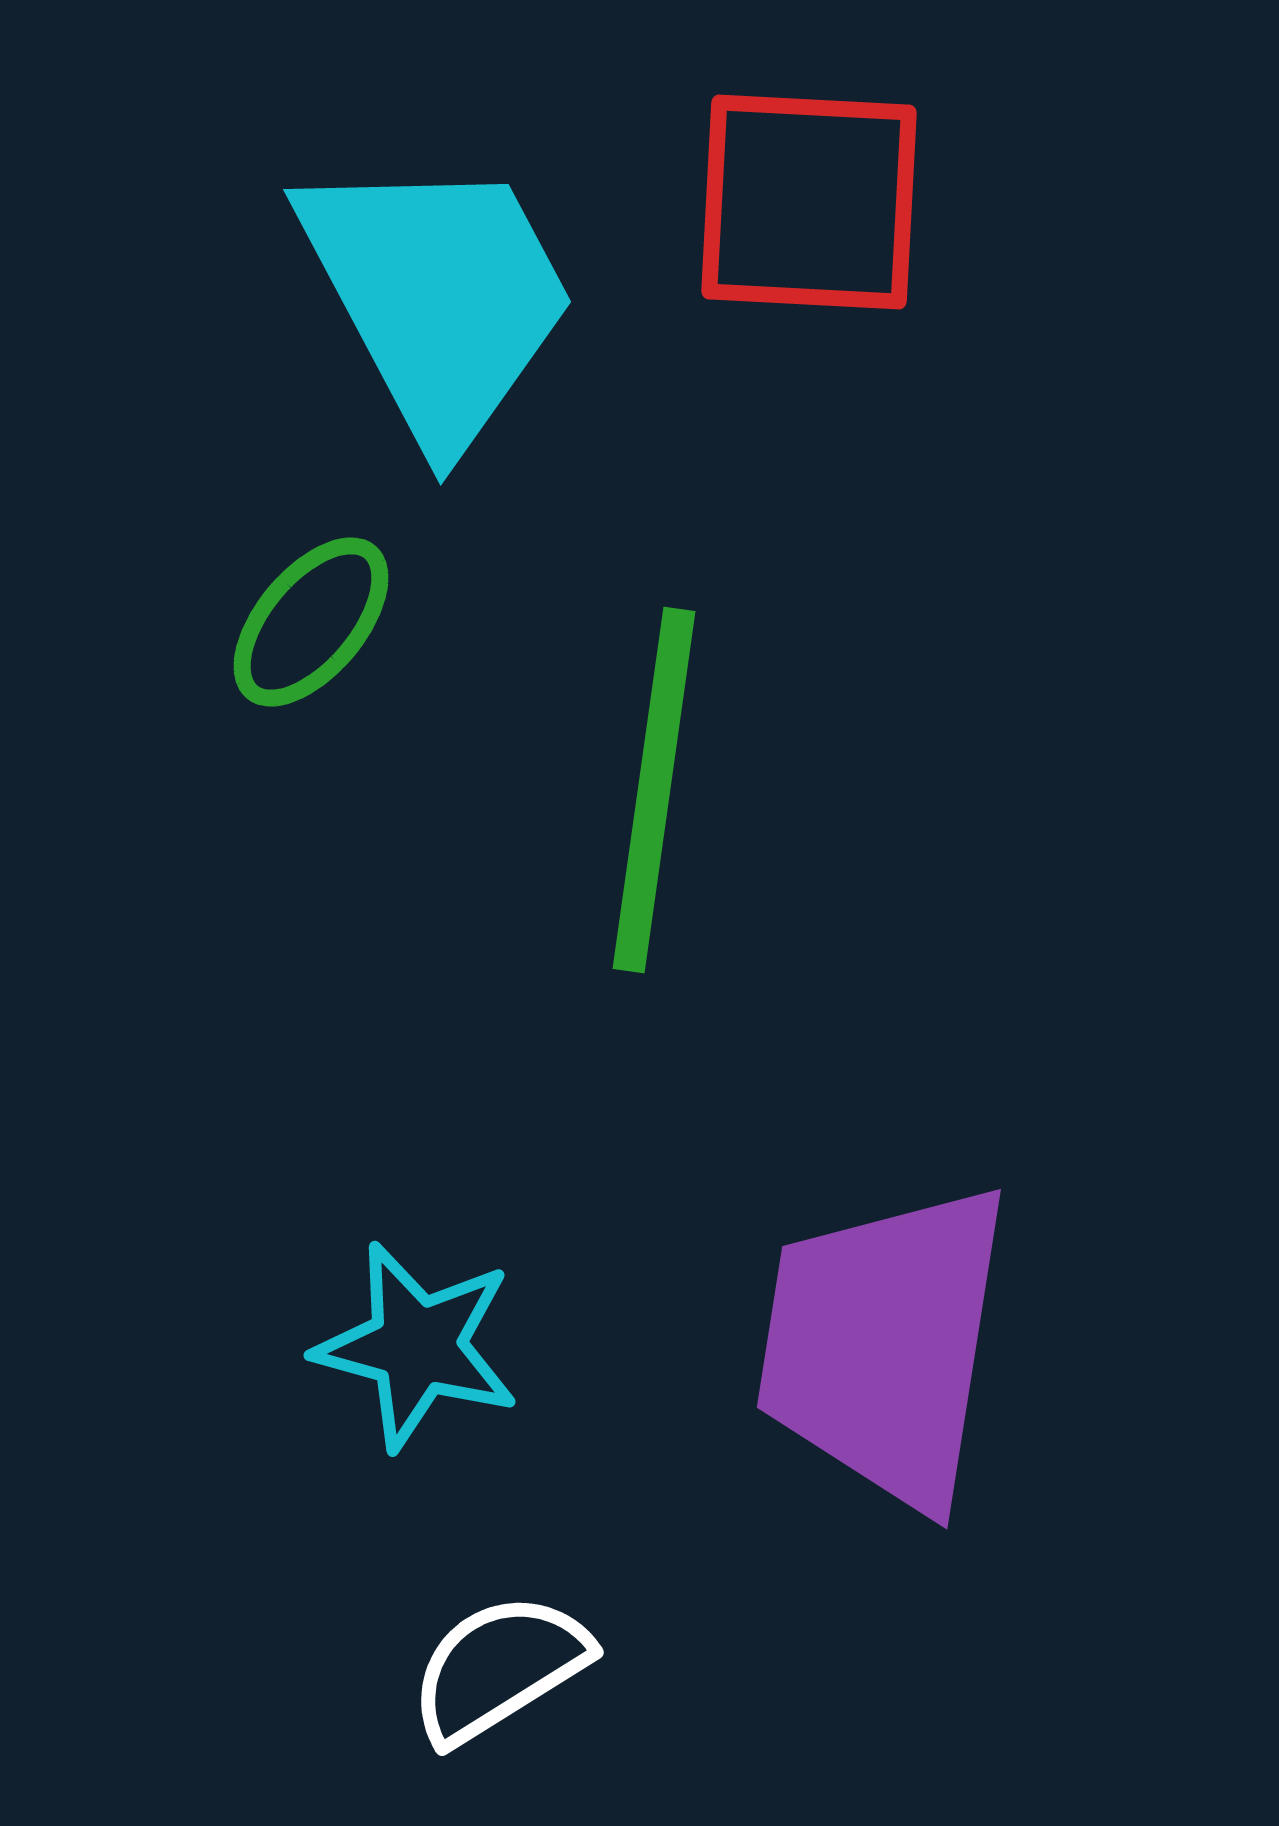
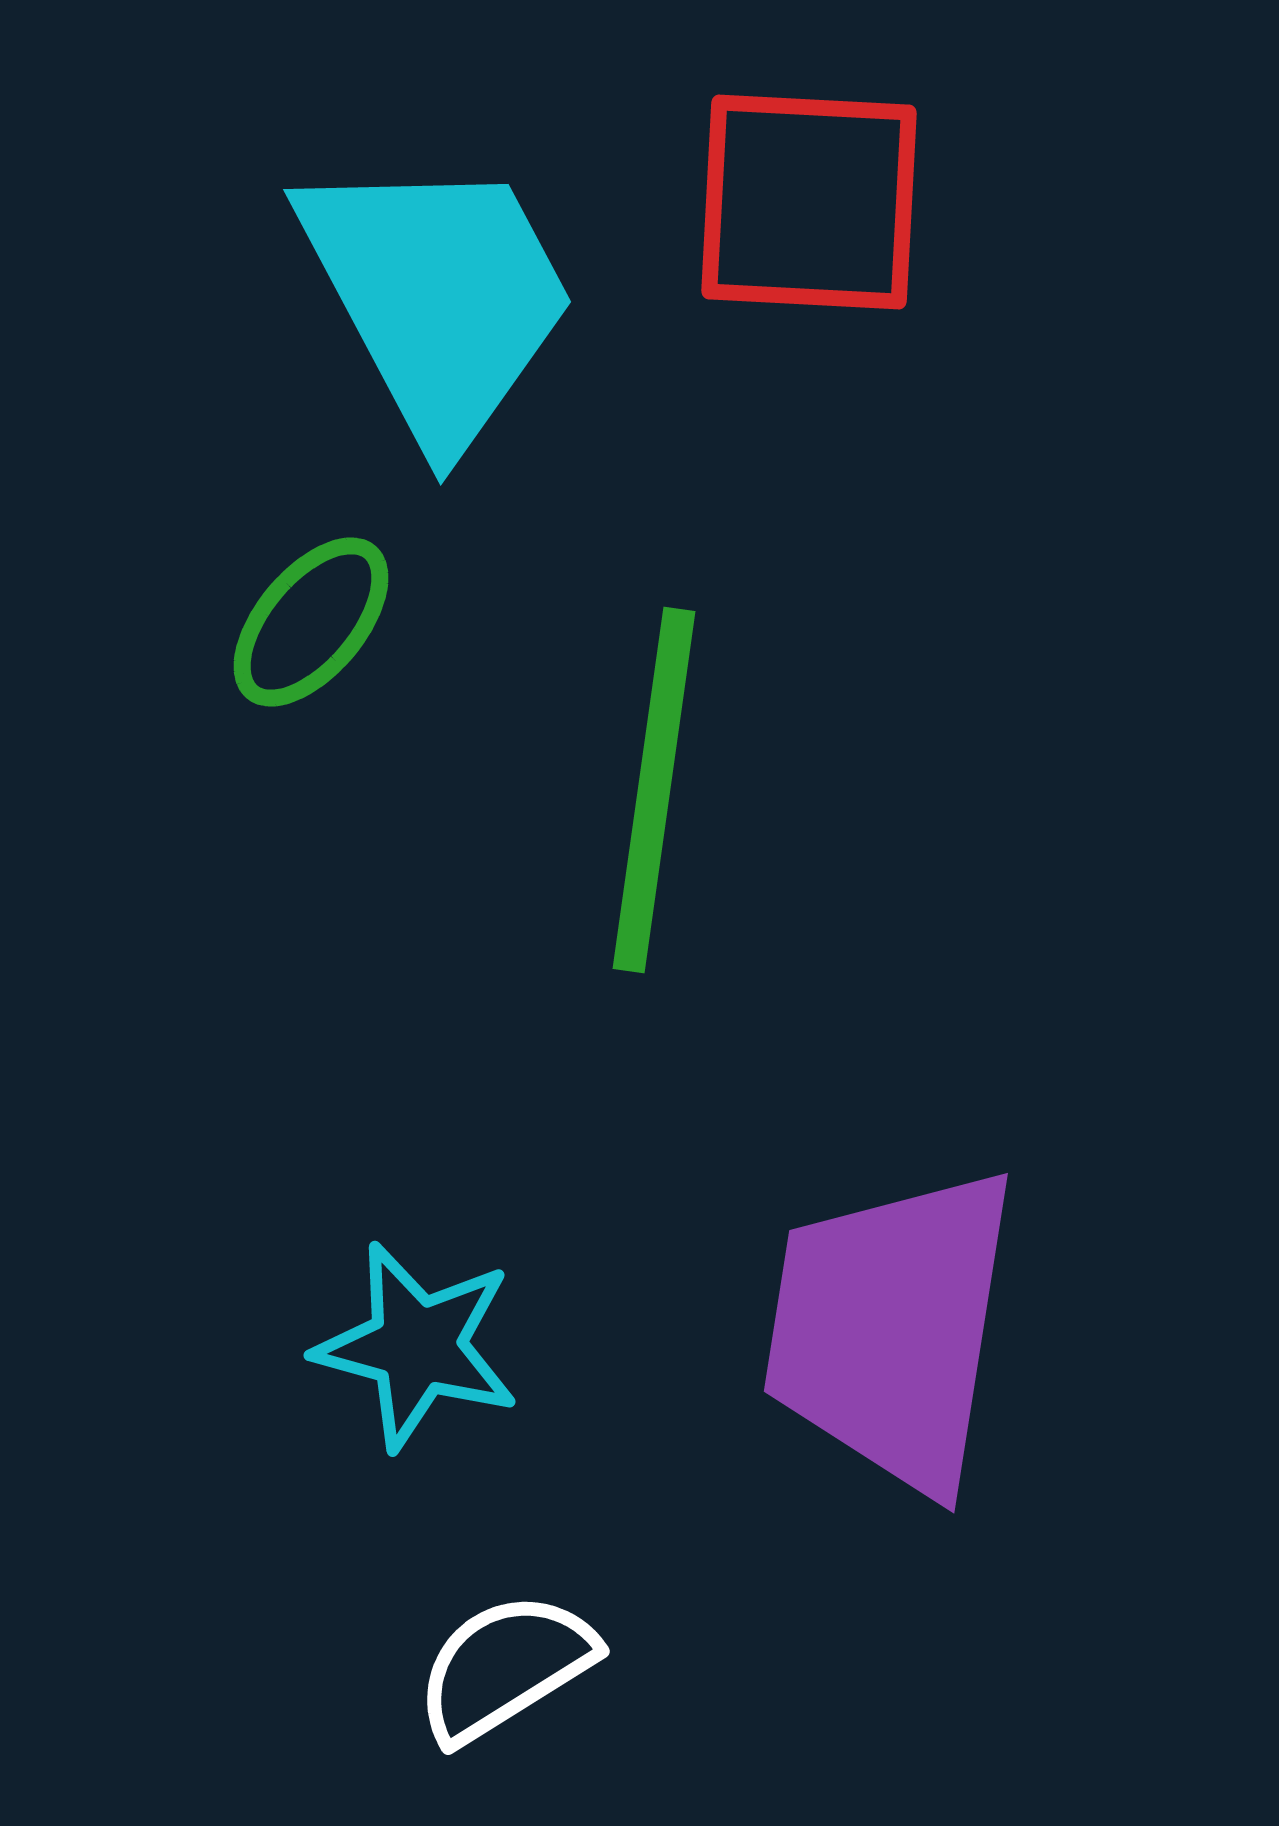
purple trapezoid: moved 7 px right, 16 px up
white semicircle: moved 6 px right, 1 px up
